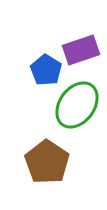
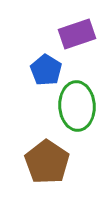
purple rectangle: moved 4 px left, 16 px up
green ellipse: moved 1 px down; rotated 39 degrees counterclockwise
